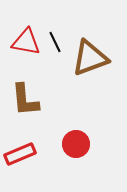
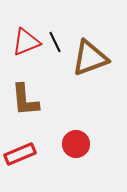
red triangle: rotated 32 degrees counterclockwise
